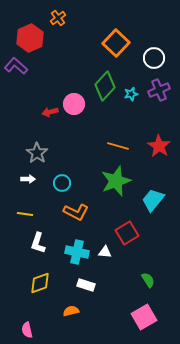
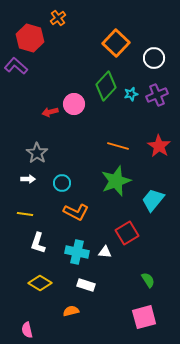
red hexagon: rotated 20 degrees counterclockwise
green diamond: moved 1 px right
purple cross: moved 2 px left, 5 px down
yellow diamond: rotated 50 degrees clockwise
pink square: rotated 15 degrees clockwise
